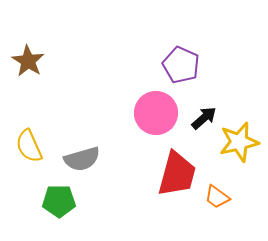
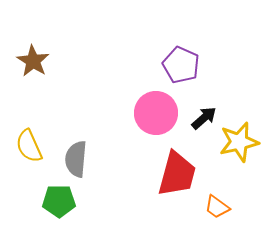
brown star: moved 5 px right
gray semicircle: moved 6 px left; rotated 111 degrees clockwise
orange trapezoid: moved 10 px down
